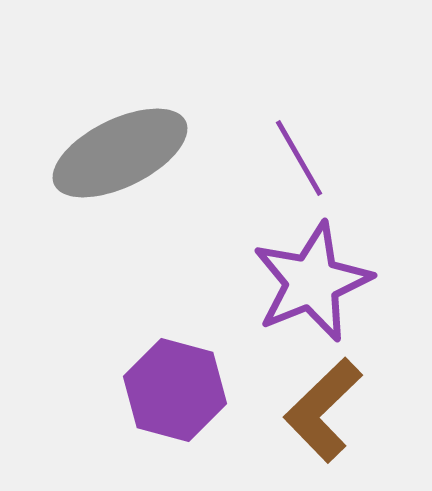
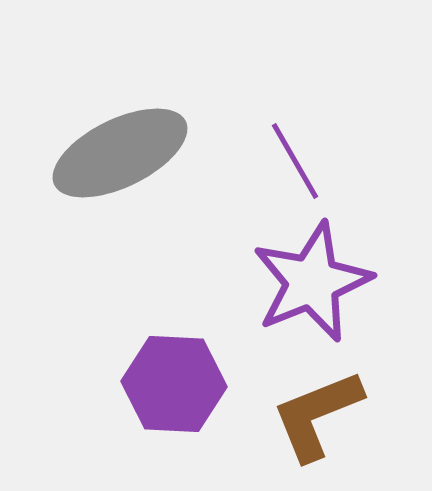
purple line: moved 4 px left, 3 px down
purple hexagon: moved 1 px left, 6 px up; rotated 12 degrees counterclockwise
brown L-shape: moved 6 px left, 5 px down; rotated 22 degrees clockwise
